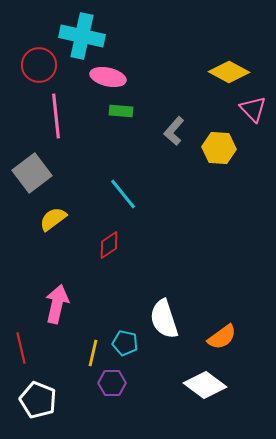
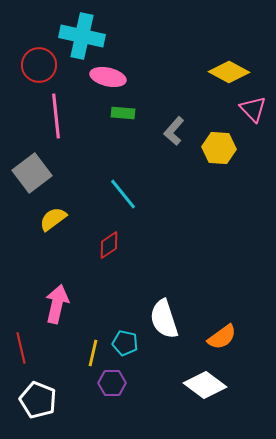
green rectangle: moved 2 px right, 2 px down
